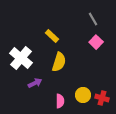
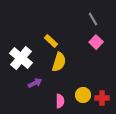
yellow rectangle: moved 1 px left, 5 px down
red cross: rotated 16 degrees counterclockwise
